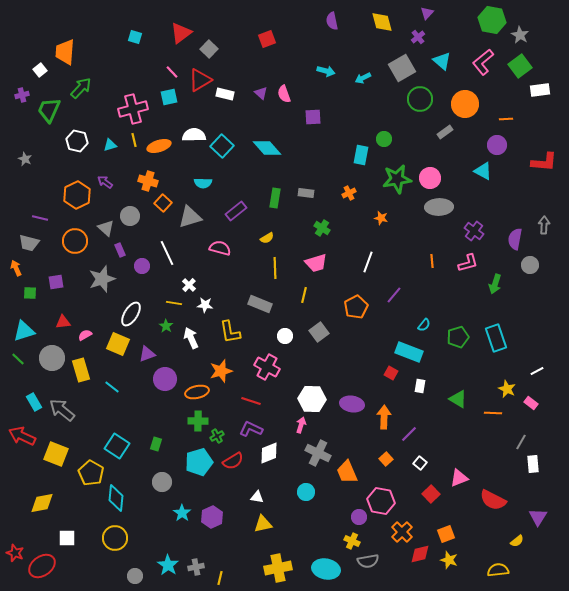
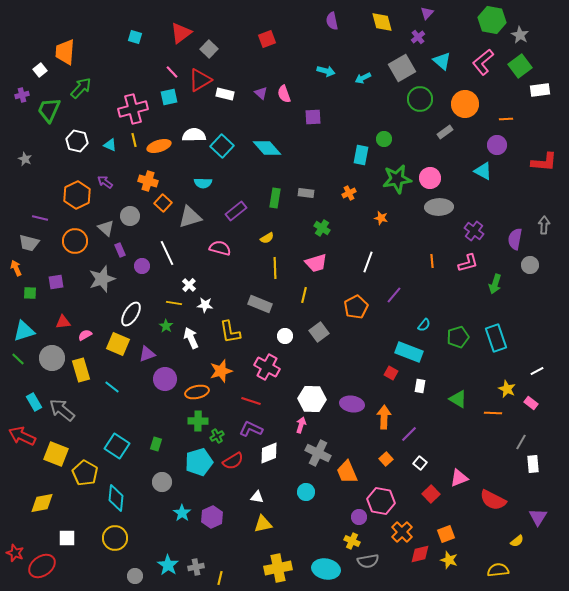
cyan triangle at (110, 145): rotated 40 degrees clockwise
yellow pentagon at (91, 473): moved 6 px left
